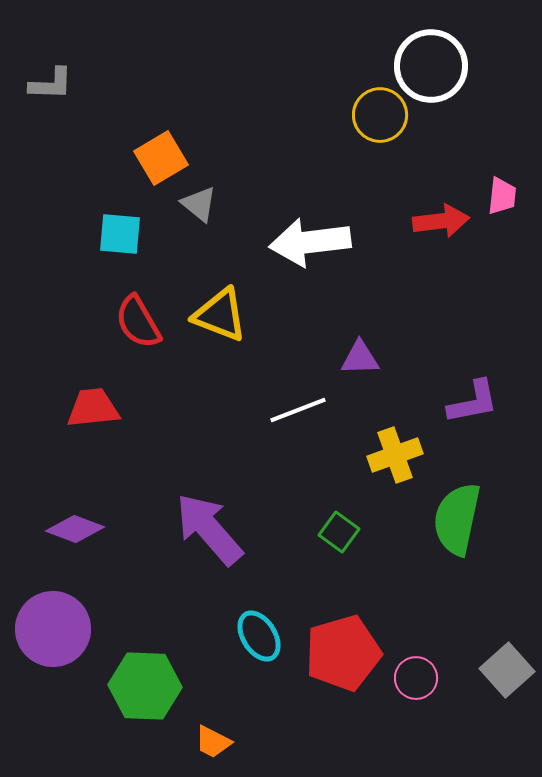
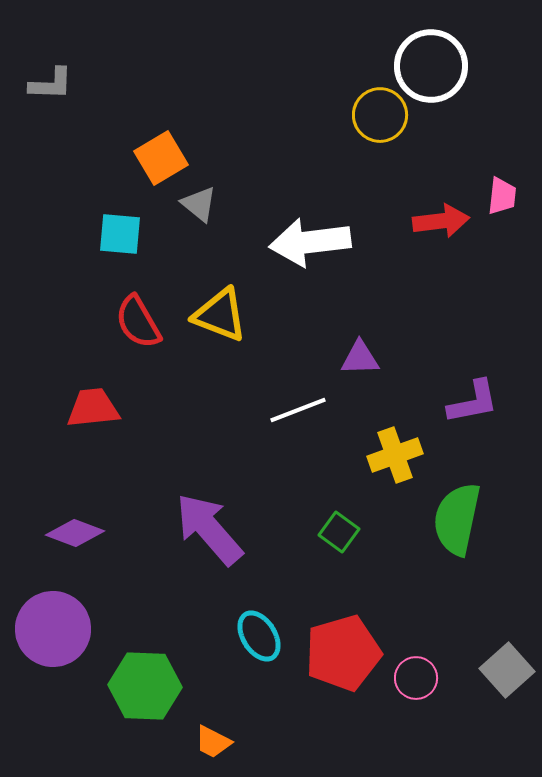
purple diamond: moved 4 px down
